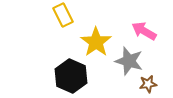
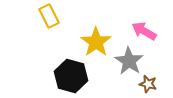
yellow rectangle: moved 14 px left, 1 px down
gray star: rotated 16 degrees clockwise
black hexagon: rotated 8 degrees counterclockwise
brown star: rotated 24 degrees clockwise
